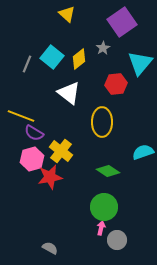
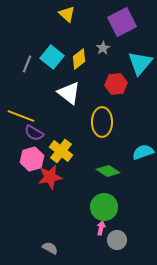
purple square: rotated 8 degrees clockwise
